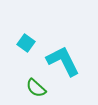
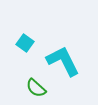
cyan square: moved 1 px left
